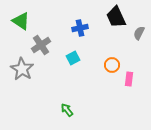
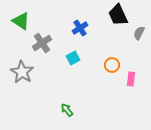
black trapezoid: moved 2 px right, 2 px up
blue cross: rotated 21 degrees counterclockwise
gray cross: moved 1 px right, 2 px up
gray star: moved 3 px down
pink rectangle: moved 2 px right
